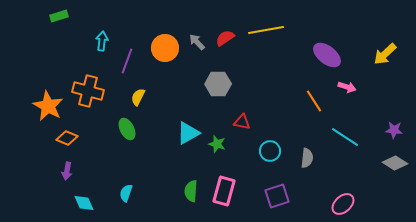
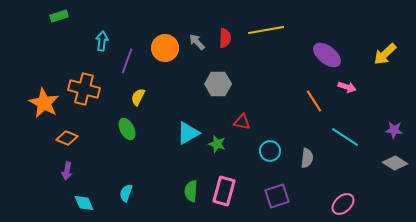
red semicircle: rotated 126 degrees clockwise
orange cross: moved 4 px left, 2 px up
orange star: moved 4 px left, 3 px up
